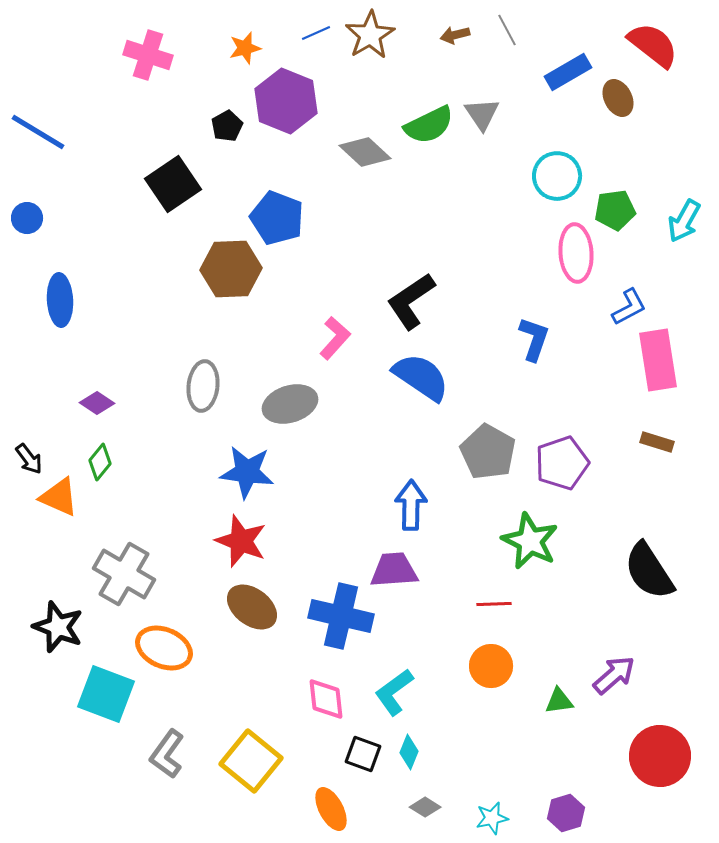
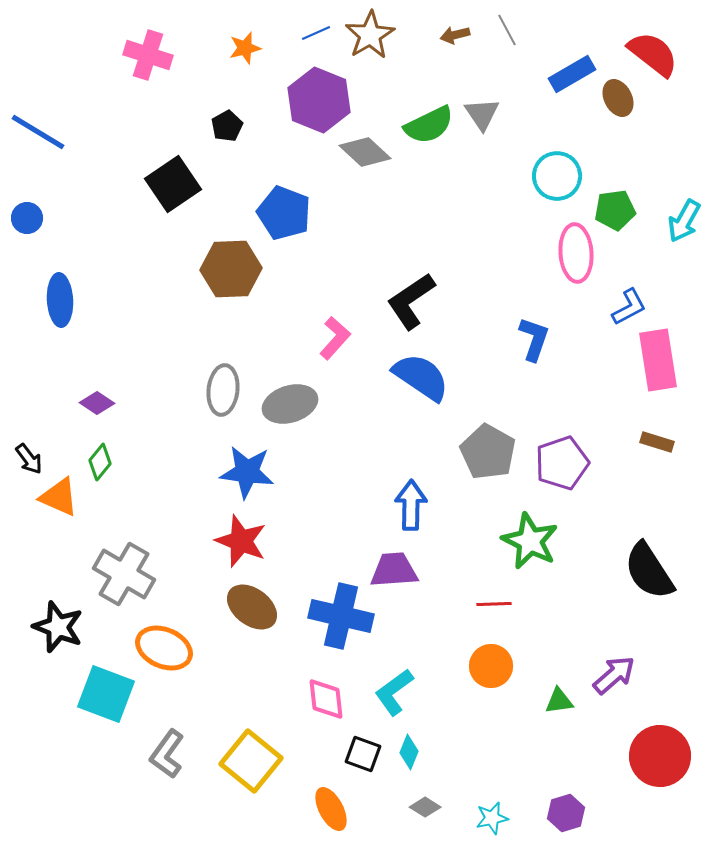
red semicircle at (653, 45): moved 9 px down
blue rectangle at (568, 72): moved 4 px right, 2 px down
purple hexagon at (286, 101): moved 33 px right, 1 px up
blue pentagon at (277, 218): moved 7 px right, 5 px up
gray ellipse at (203, 386): moved 20 px right, 4 px down
